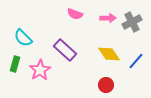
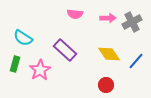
pink semicircle: rotated 14 degrees counterclockwise
cyan semicircle: rotated 12 degrees counterclockwise
